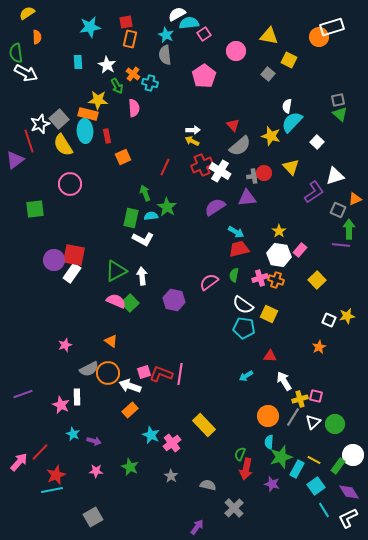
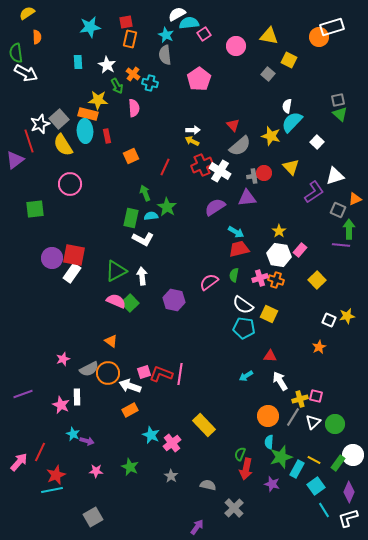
pink circle at (236, 51): moved 5 px up
pink pentagon at (204, 76): moved 5 px left, 3 px down
orange square at (123, 157): moved 8 px right, 1 px up
purple circle at (54, 260): moved 2 px left, 2 px up
pink star at (65, 345): moved 2 px left, 14 px down
white arrow at (284, 381): moved 4 px left
orange rectangle at (130, 410): rotated 14 degrees clockwise
purple arrow at (94, 441): moved 7 px left
red line at (40, 452): rotated 18 degrees counterclockwise
green rectangle at (338, 466): moved 3 px up
purple diamond at (349, 492): rotated 55 degrees clockwise
white L-shape at (348, 518): rotated 10 degrees clockwise
